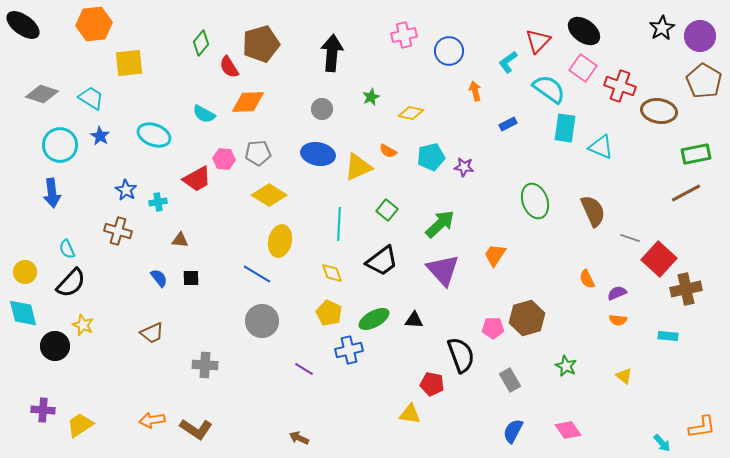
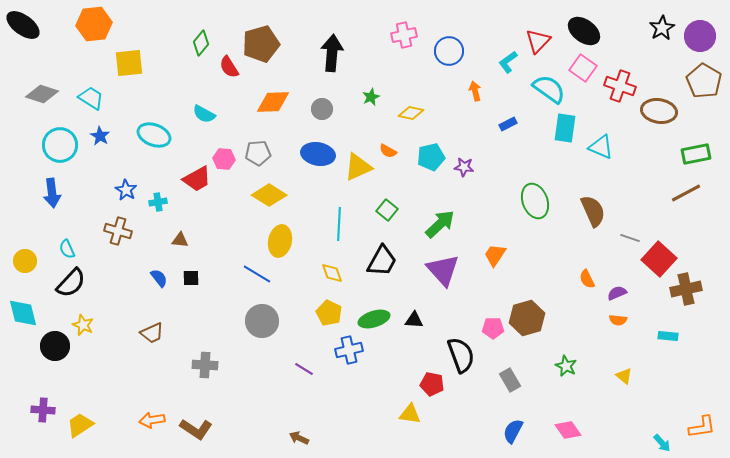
orange diamond at (248, 102): moved 25 px right
black trapezoid at (382, 261): rotated 24 degrees counterclockwise
yellow circle at (25, 272): moved 11 px up
green ellipse at (374, 319): rotated 12 degrees clockwise
